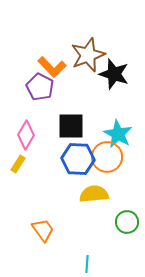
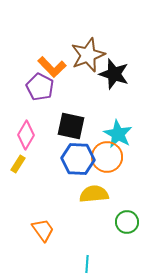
black square: rotated 12 degrees clockwise
